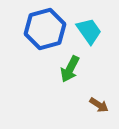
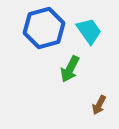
blue hexagon: moved 1 px left, 1 px up
brown arrow: rotated 84 degrees clockwise
